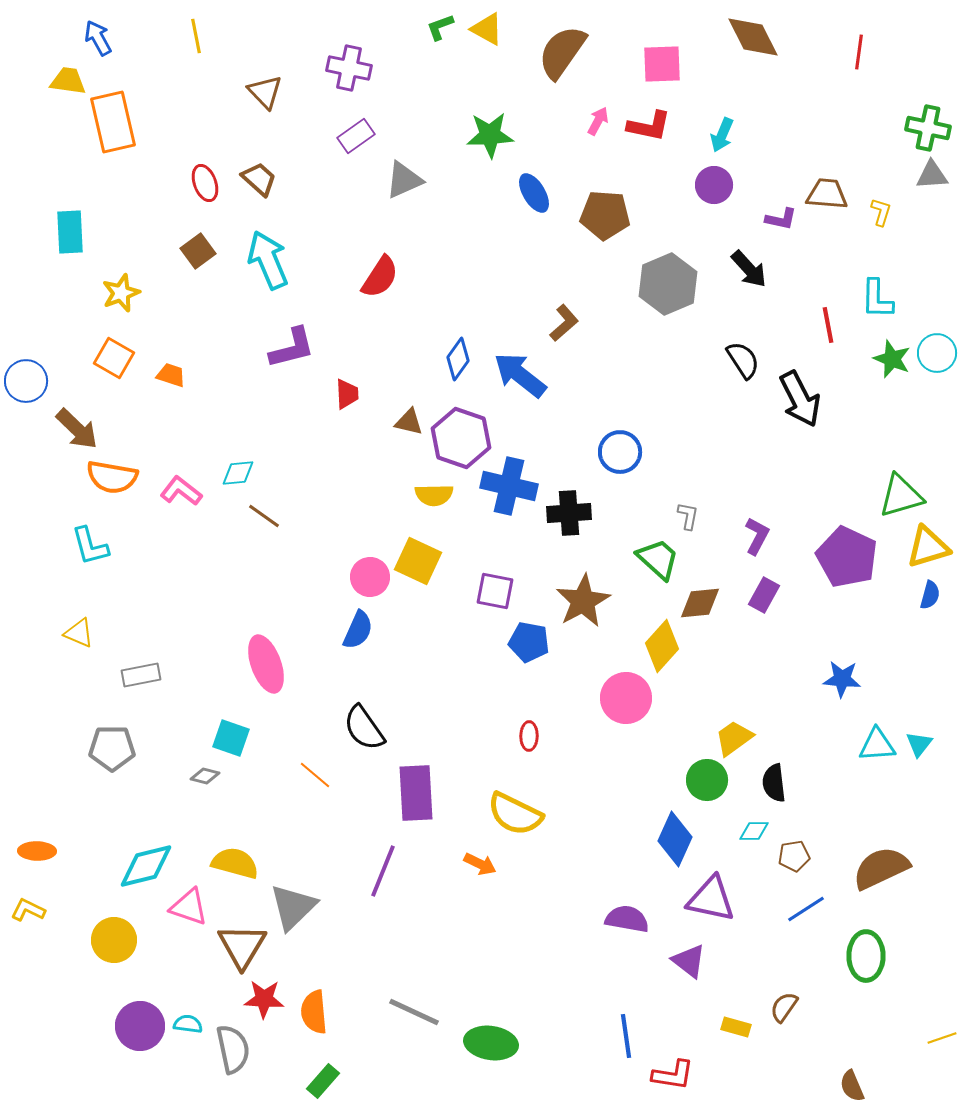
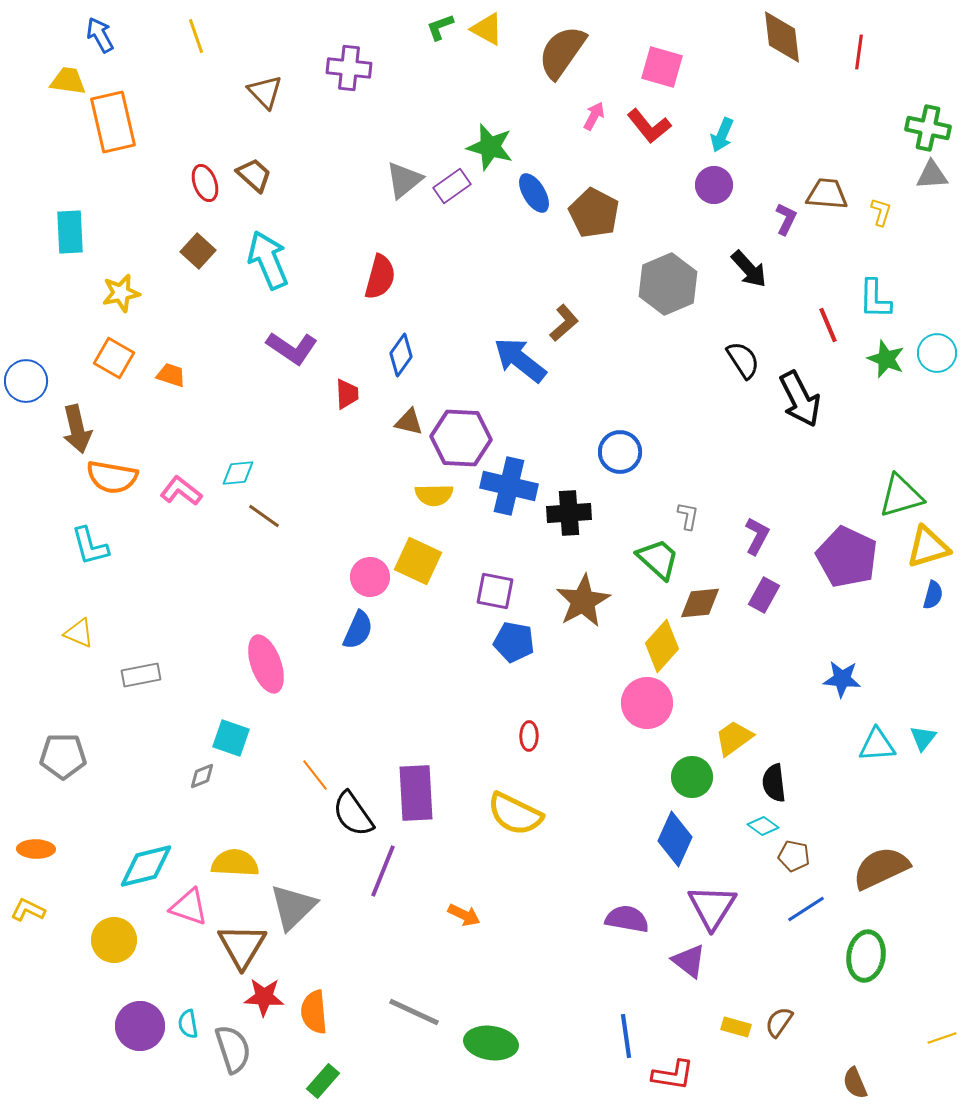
yellow line at (196, 36): rotated 8 degrees counterclockwise
brown diamond at (753, 37): moved 29 px right; rotated 20 degrees clockwise
blue arrow at (98, 38): moved 2 px right, 3 px up
pink square at (662, 64): moved 3 px down; rotated 18 degrees clockwise
purple cross at (349, 68): rotated 6 degrees counterclockwise
pink arrow at (598, 121): moved 4 px left, 5 px up
red L-shape at (649, 126): rotated 39 degrees clockwise
green star at (490, 135): moved 12 px down; rotated 18 degrees clockwise
purple rectangle at (356, 136): moved 96 px right, 50 px down
brown trapezoid at (259, 179): moved 5 px left, 4 px up
gray triangle at (404, 180): rotated 15 degrees counterclockwise
brown pentagon at (605, 215): moved 11 px left, 2 px up; rotated 24 degrees clockwise
purple L-shape at (781, 219): moved 5 px right; rotated 76 degrees counterclockwise
brown square at (198, 251): rotated 12 degrees counterclockwise
red semicircle at (380, 277): rotated 18 degrees counterclockwise
yellow star at (121, 293): rotated 9 degrees clockwise
cyan L-shape at (877, 299): moved 2 px left
red line at (828, 325): rotated 12 degrees counterclockwise
purple L-shape at (292, 348): rotated 48 degrees clockwise
blue diamond at (458, 359): moved 57 px left, 4 px up
green star at (892, 359): moved 6 px left
blue arrow at (520, 375): moved 15 px up
brown arrow at (77, 429): rotated 33 degrees clockwise
purple hexagon at (461, 438): rotated 16 degrees counterclockwise
blue semicircle at (930, 595): moved 3 px right
blue pentagon at (529, 642): moved 15 px left
pink circle at (626, 698): moved 21 px right, 5 px down
black semicircle at (364, 728): moved 11 px left, 86 px down
cyan triangle at (919, 744): moved 4 px right, 6 px up
gray pentagon at (112, 748): moved 49 px left, 8 px down
orange line at (315, 775): rotated 12 degrees clockwise
gray diamond at (205, 776): moved 3 px left; rotated 36 degrees counterclockwise
green circle at (707, 780): moved 15 px left, 3 px up
cyan diamond at (754, 831): moved 9 px right, 5 px up; rotated 36 degrees clockwise
orange ellipse at (37, 851): moved 1 px left, 2 px up
brown pentagon at (794, 856): rotated 20 degrees clockwise
yellow semicircle at (235, 863): rotated 12 degrees counterclockwise
orange arrow at (480, 864): moved 16 px left, 51 px down
purple triangle at (711, 899): moved 1 px right, 8 px down; rotated 50 degrees clockwise
green ellipse at (866, 956): rotated 9 degrees clockwise
red star at (264, 999): moved 2 px up
brown semicircle at (784, 1007): moved 5 px left, 15 px down
cyan semicircle at (188, 1024): rotated 108 degrees counterclockwise
gray semicircle at (233, 1049): rotated 6 degrees counterclockwise
brown semicircle at (852, 1086): moved 3 px right, 3 px up
